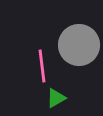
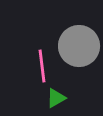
gray circle: moved 1 px down
